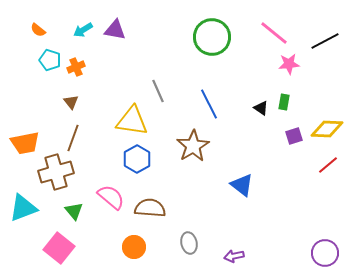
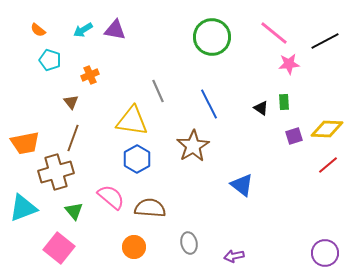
orange cross: moved 14 px right, 8 px down
green rectangle: rotated 14 degrees counterclockwise
